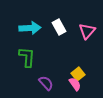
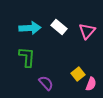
white rectangle: rotated 21 degrees counterclockwise
pink semicircle: moved 16 px right; rotated 56 degrees clockwise
